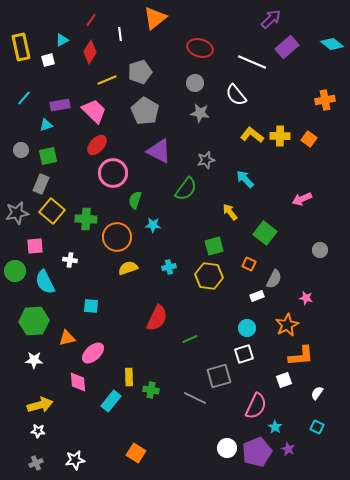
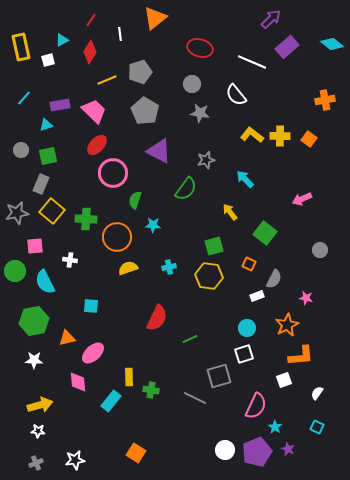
gray circle at (195, 83): moved 3 px left, 1 px down
green hexagon at (34, 321): rotated 8 degrees counterclockwise
white circle at (227, 448): moved 2 px left, 2 px down
